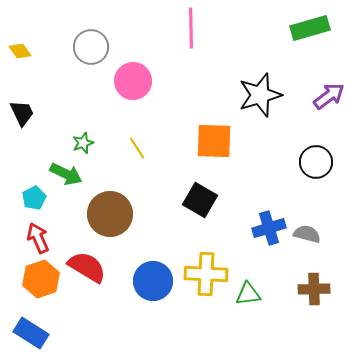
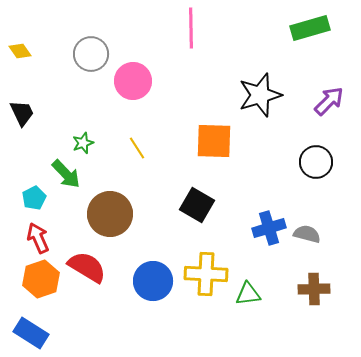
gray circle: moved 7 px down
purple arrow: moved 5 px down; rotated 8 degrees counterclockwise
green arrow: rotated 20 degrees clockwise
black square: moved 3 px left, 5 px down
